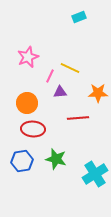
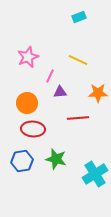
yellow line: moved 8 px right, 8 px up
